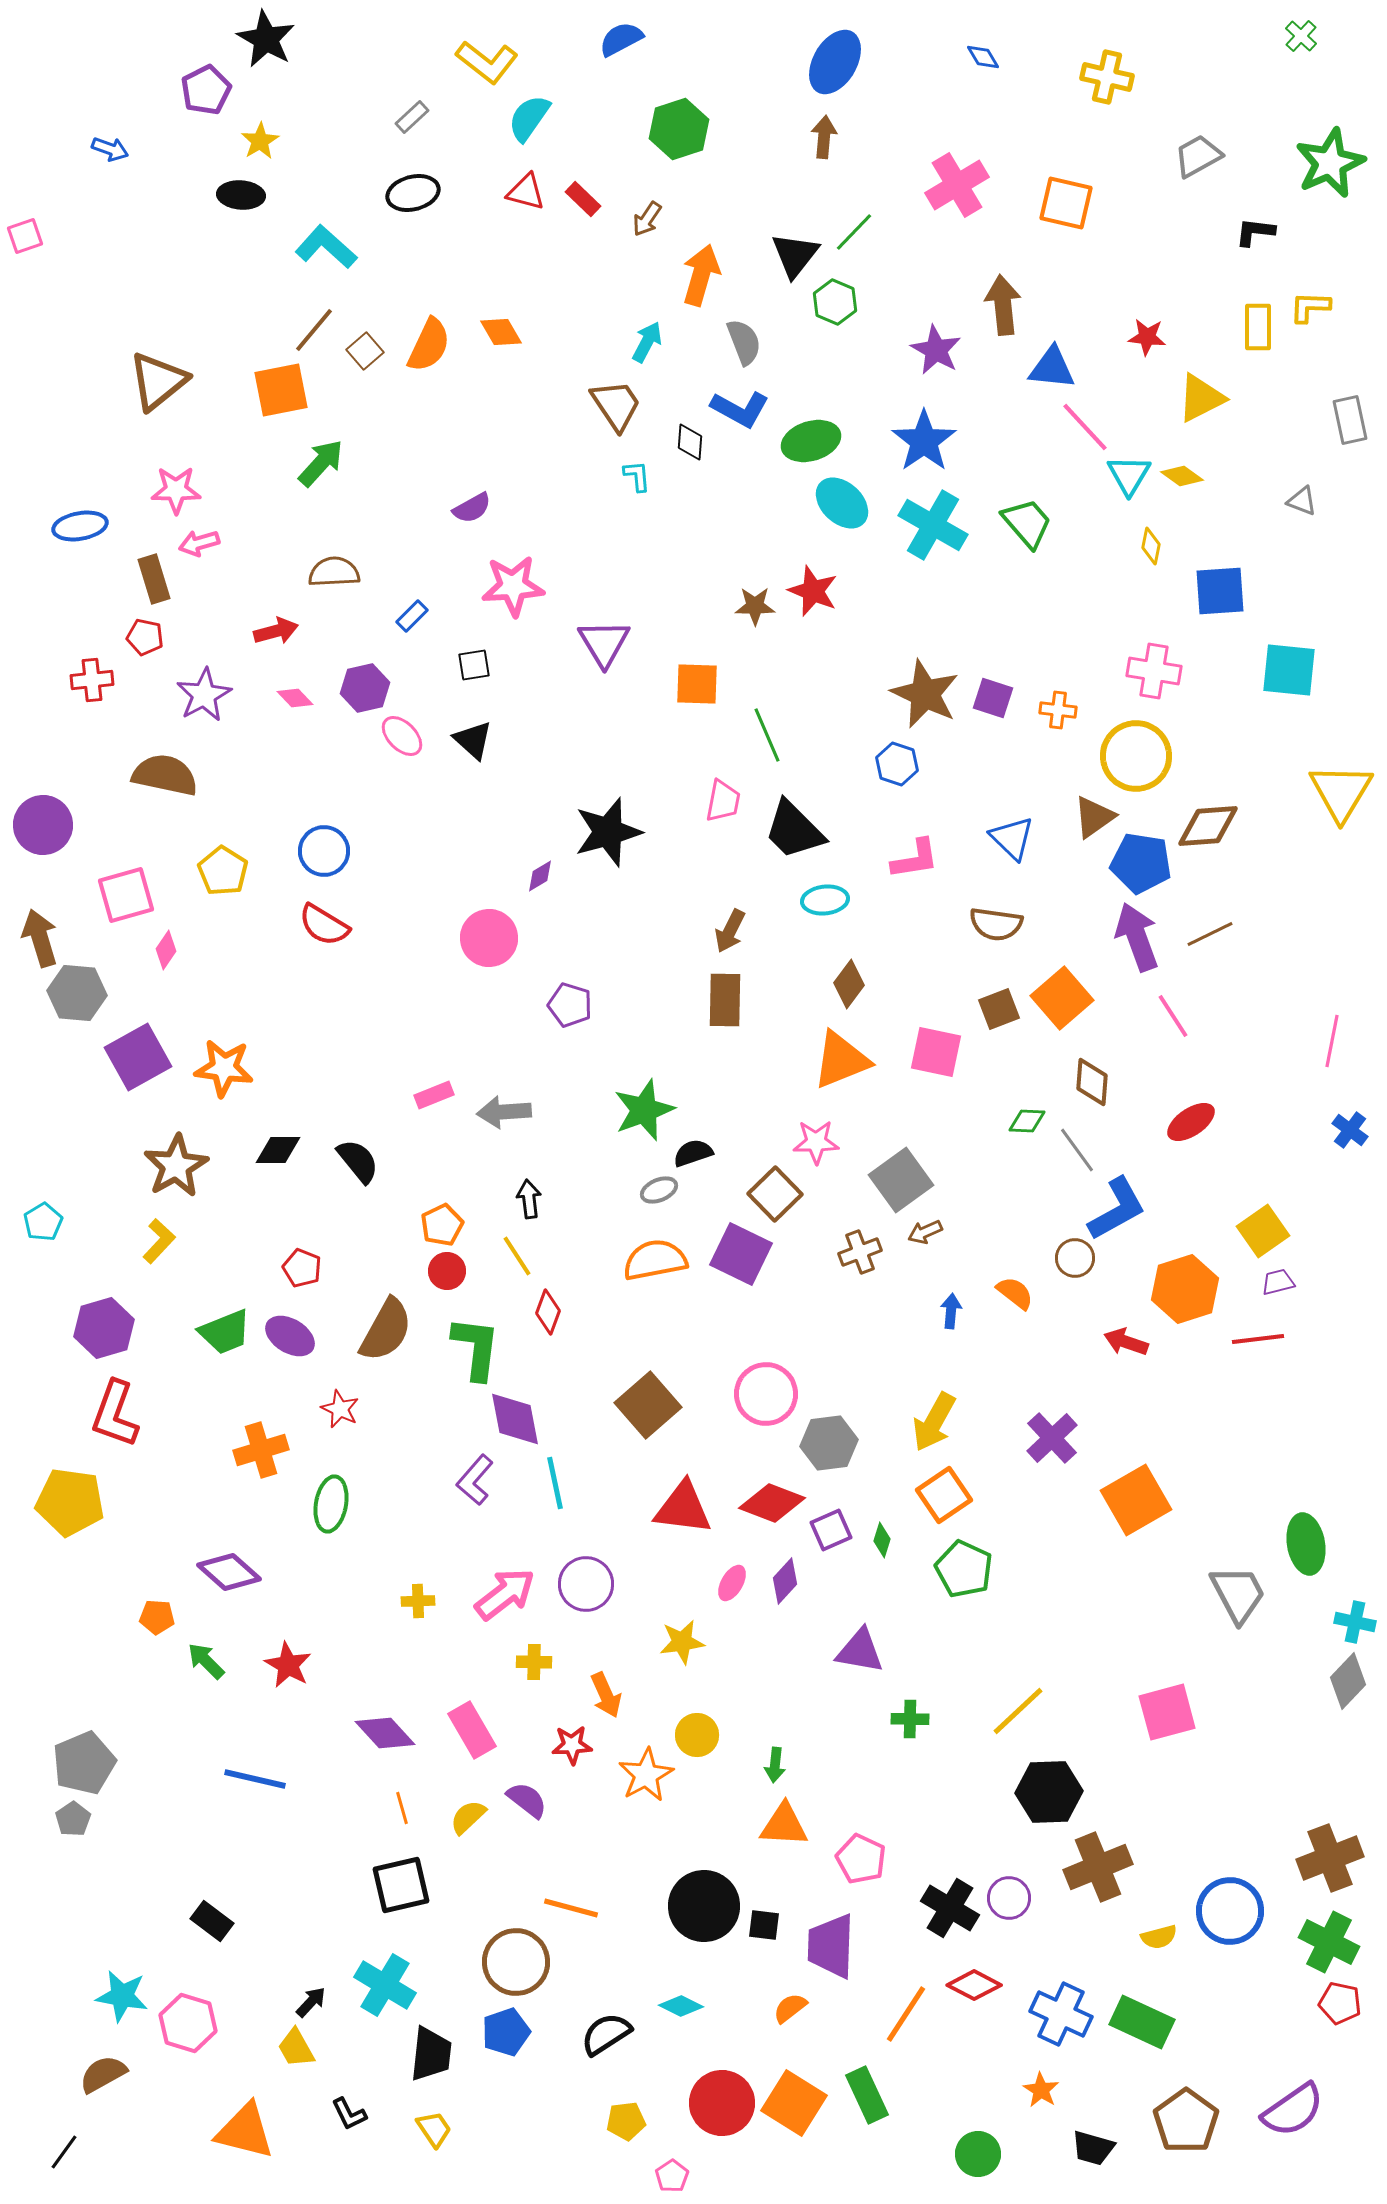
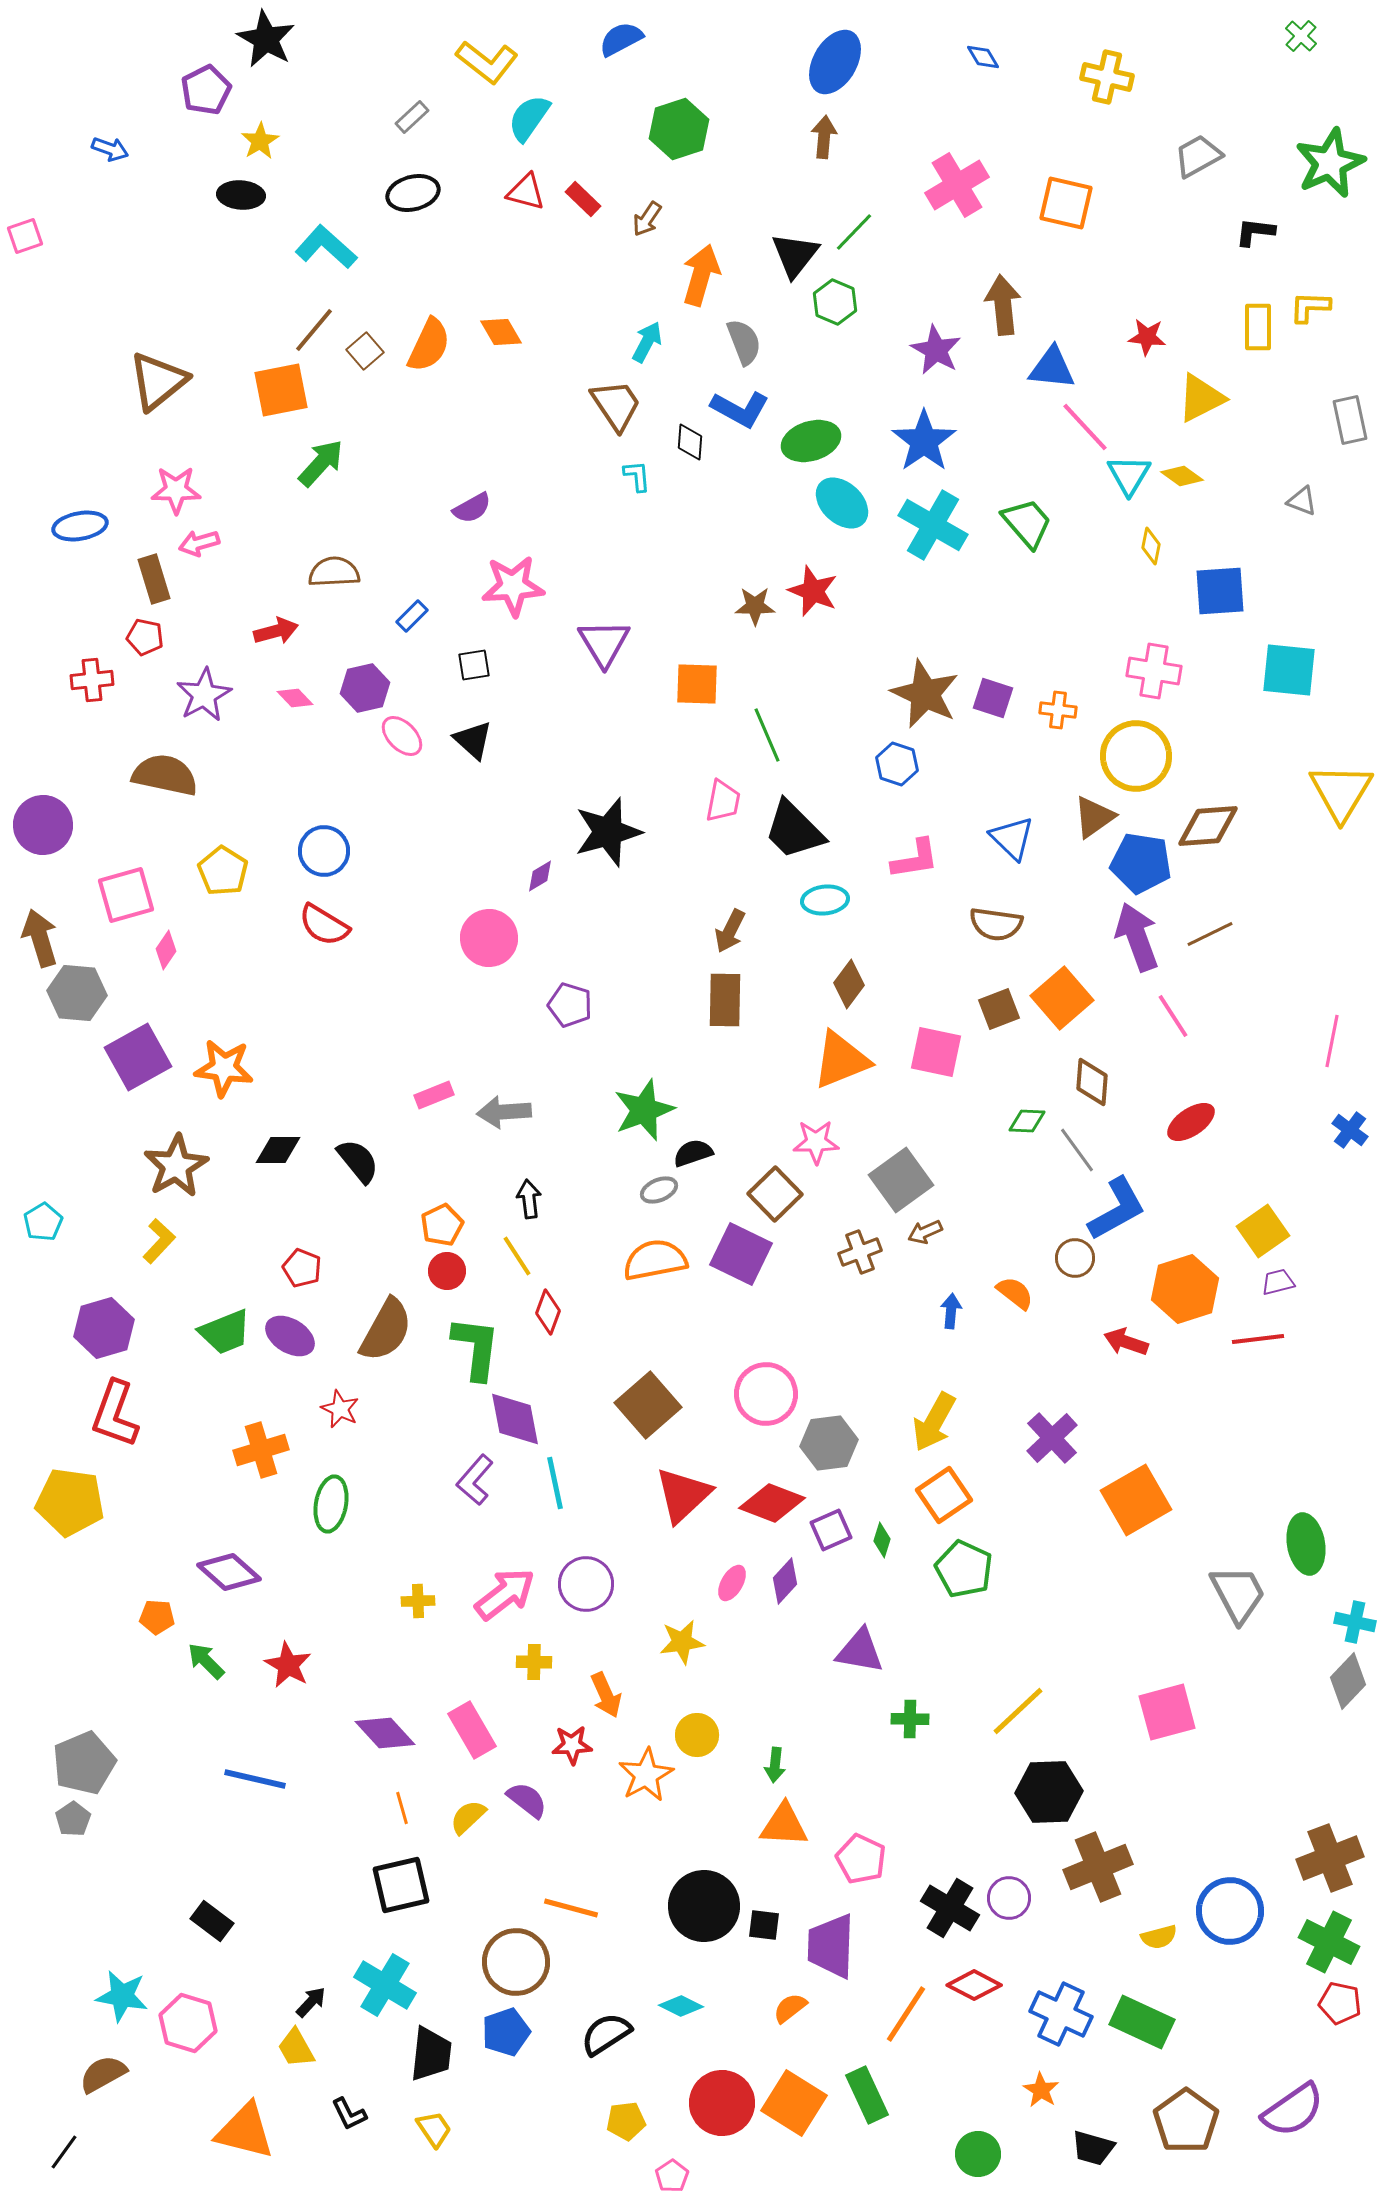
red triangle at (683, 1508): moved 13 px up; rotated 50 degrees counterclockwise
